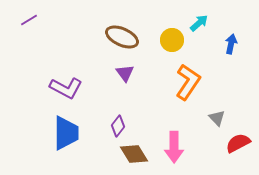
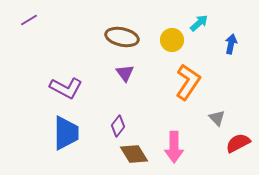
brown ellipse: rotated 12 degrees counterclockwise
